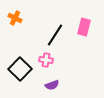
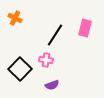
pink rectangle: moved 1 px right, 1 px down
